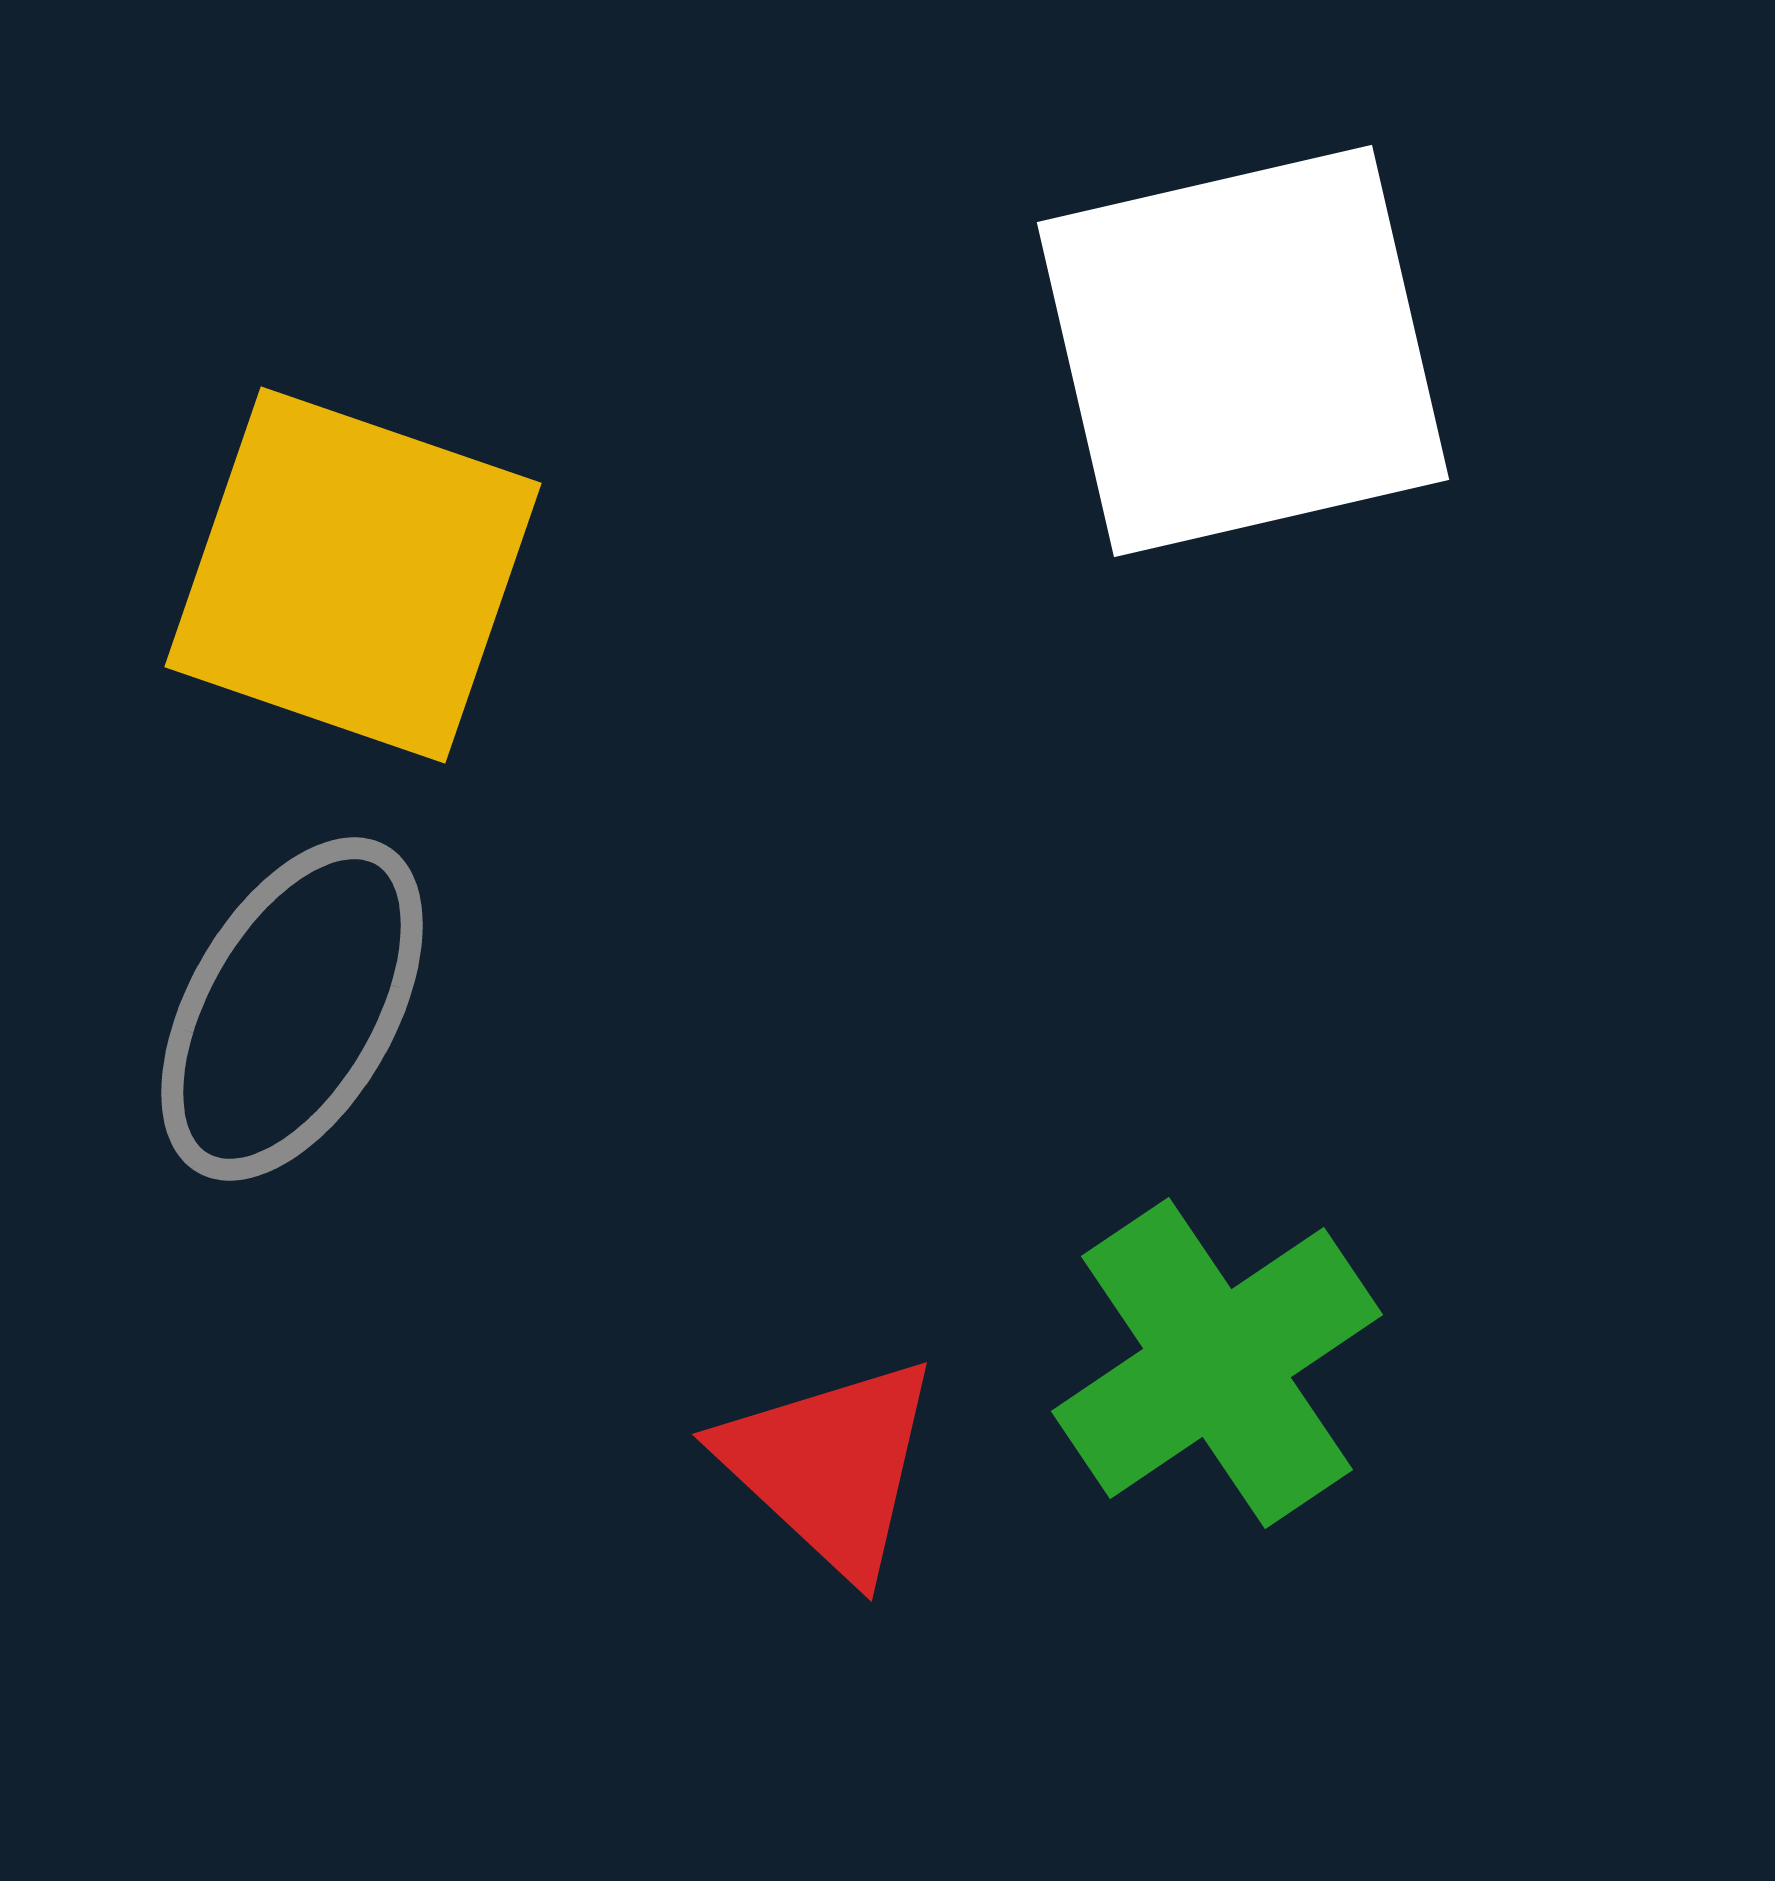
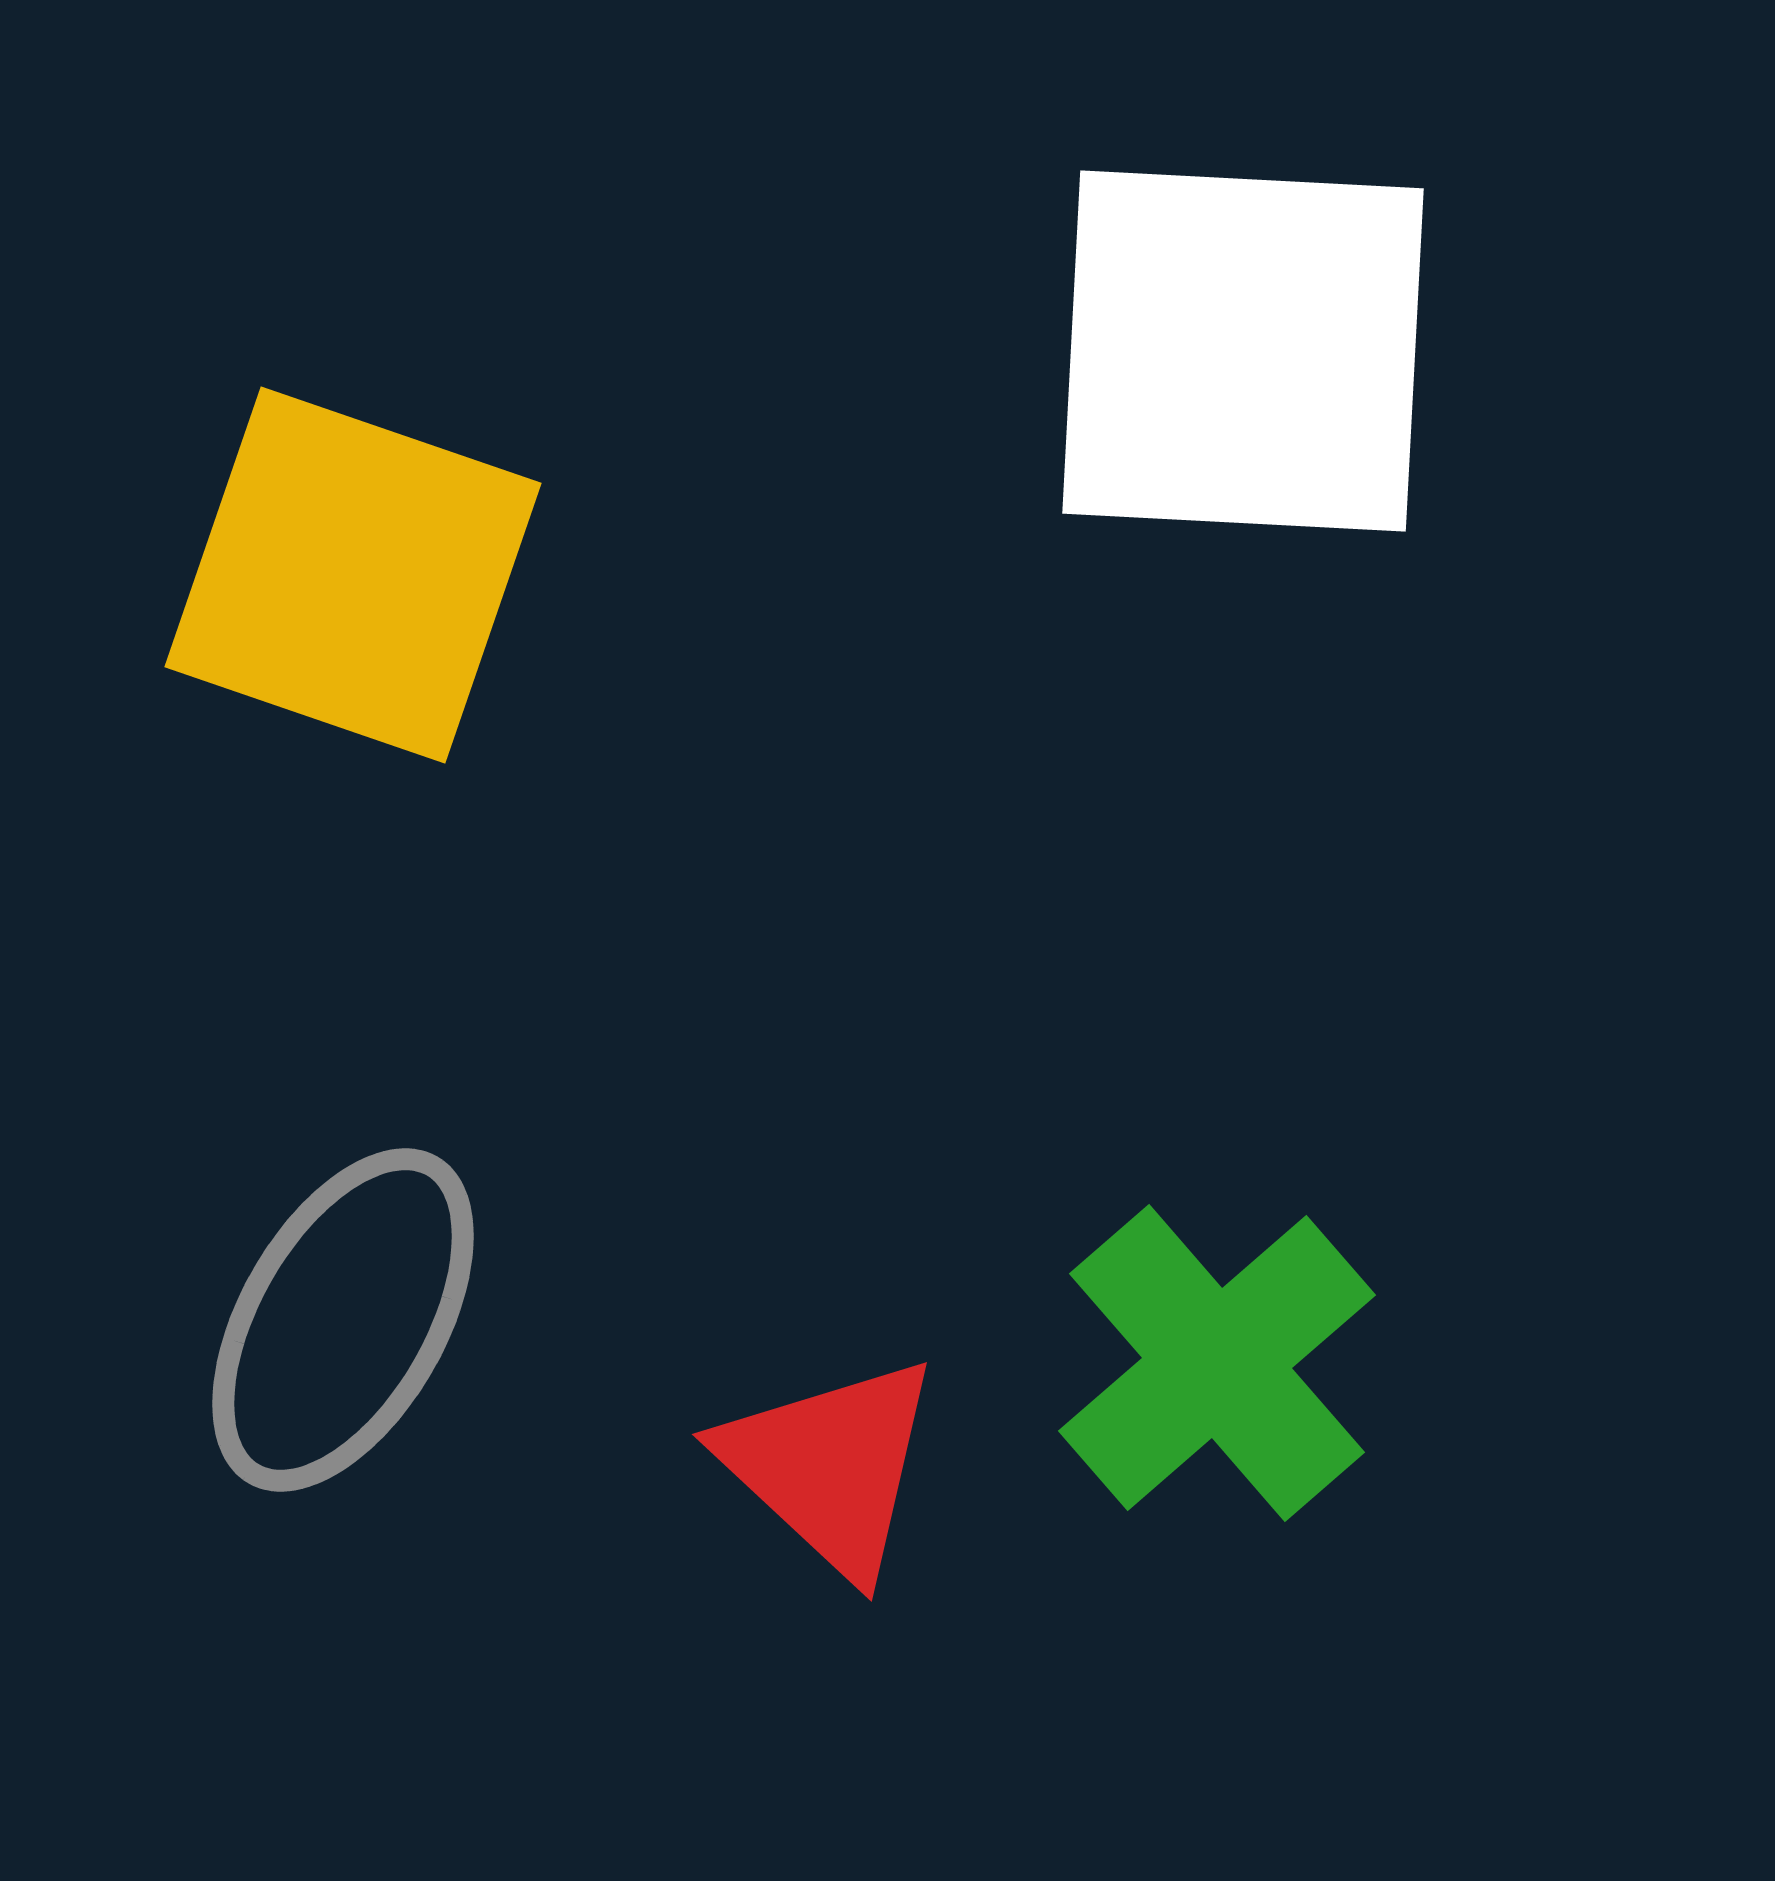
white square: rotated 16 degrees clockwise
gray ellipse: moved 51 px right, 311 px down
green cross: rotated 7 degrees counterclockwise
